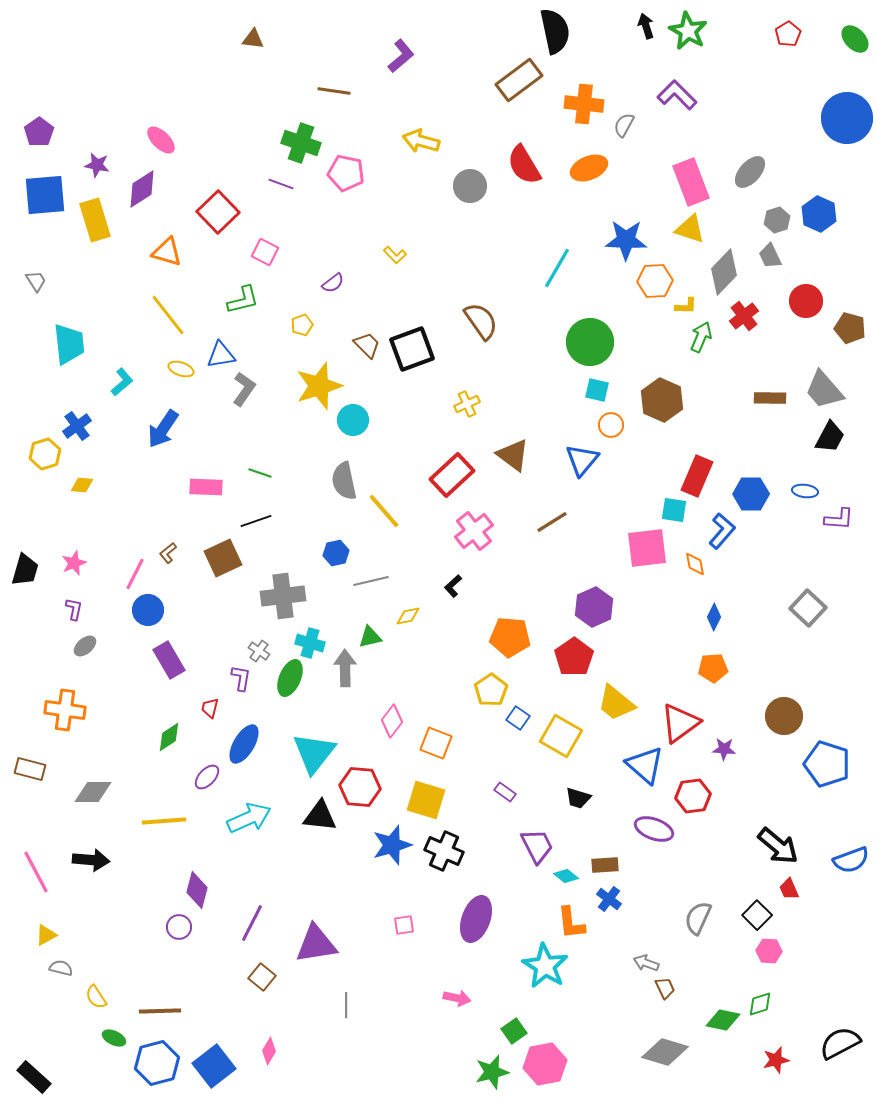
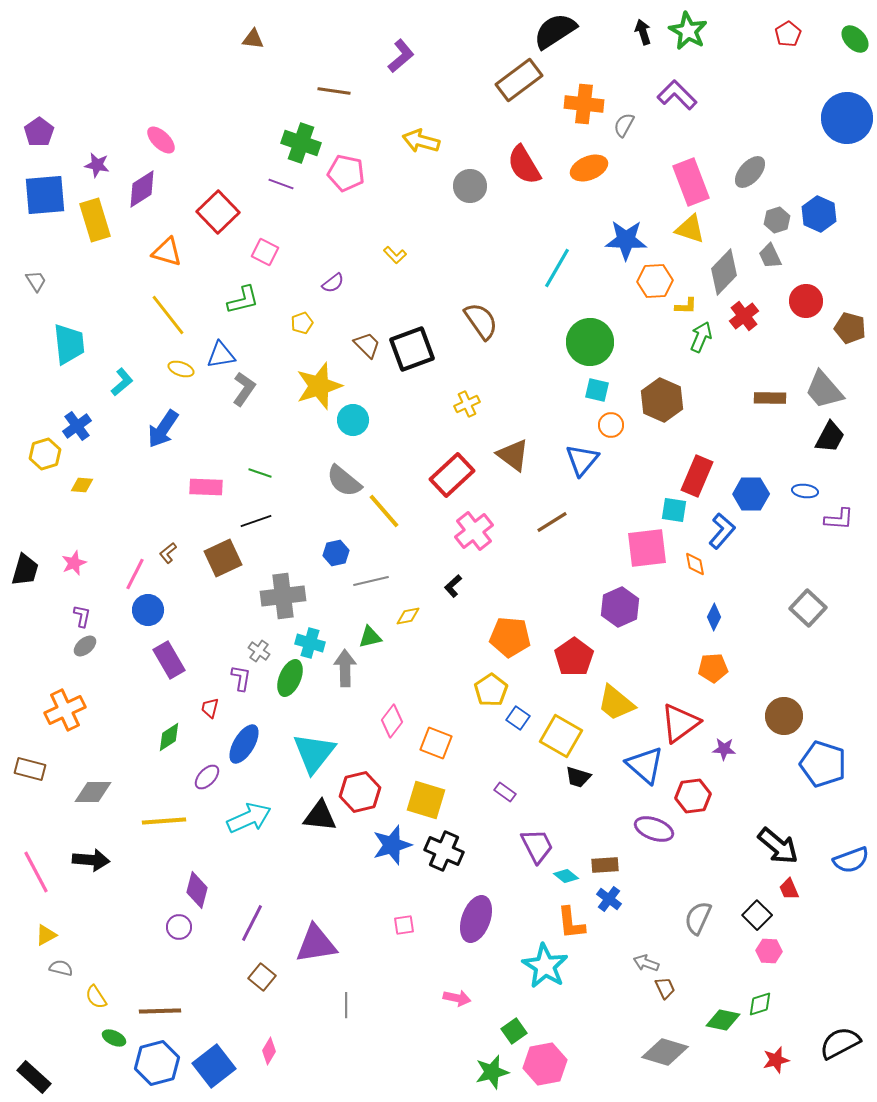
black arrow at (646, 26): moved 3 px left, 6 px down
black semicircle at (555, 31): rotated 111 degrees counterclockwise
yellow pentagon at (302, 325): moved 2 px up
gray semicircle at (344, 481): rotated 39 degrees counterclockwise
purple hexagon at (594, 607): moved 26 px right
purple L-shape at (74, 609): moved 8 px right, 7 px down
orange cross at (65, 710): rotated 33 degrees counterclockwise
blue pentagon at (827, 764): moved 4 px left
red hexagon at (360, 787): moved 5 px down; rotated 18 degrees counterclockwise
black trapezoid at (578, 798): moved 21 px up
